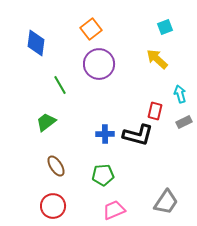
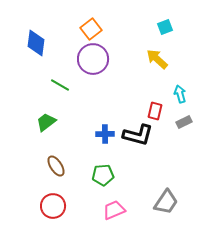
purple circle: moved 6 px left, 5 px up
green line: rotated 30 degrees counterclockwise
